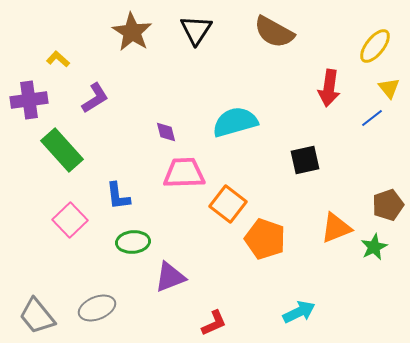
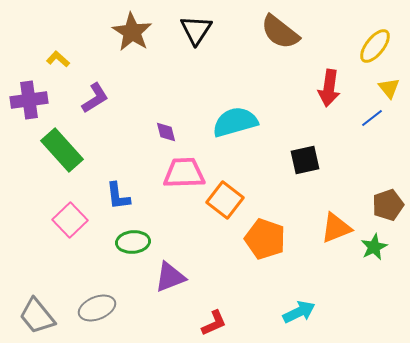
brown semicircle: moved 6 px right; rotated 9 degrees clockwise
orange square: moved 3 px left, 4 px up
